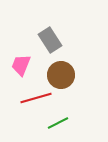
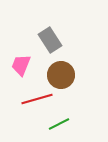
red line: moved 1 px right, 1 px down
green line: moved 1 px right, 1 px down
